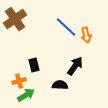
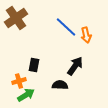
brown cross: moved 1 px right, 1 px up
black rectangle: rotated 24 degrees clockwise
